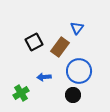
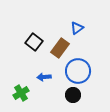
blue triangle: rotated 16 degrees clockwise
black square: rotated 24 degrees counterclockwise
brown rectangle: moved 1 px down
blue circle: moved 1 px left
